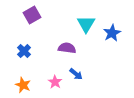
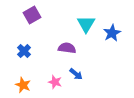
pink star: rotated 16 degrees counterclockwise
